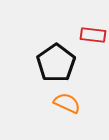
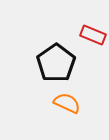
red rectangle: rotated 15 degrees clockwise
